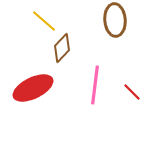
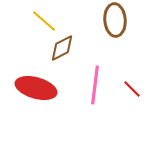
brown diamond: rotated 20 degrees clockwise
red ellipse: moved 3 px right; rotated 42 degrees clockwise
red line: moved 3 px up
